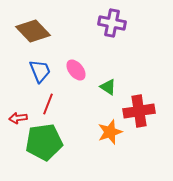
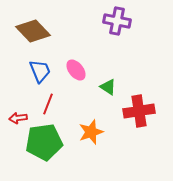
purple cross: moved 5 px right, 2 px up
orange star: moved 19 px left
